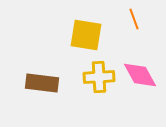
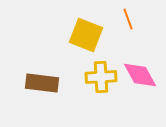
orange line: moved 6 px left
yellow square: rotated 12 degrees clockwise
yellow cross: moved 2 px right
